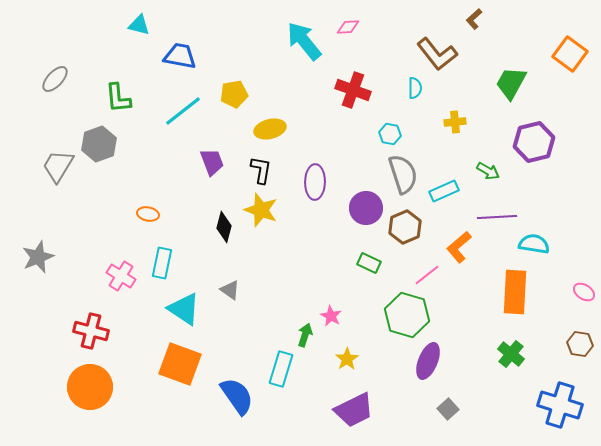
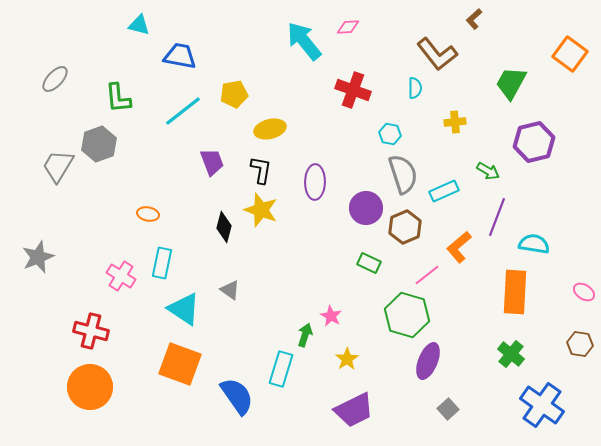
purple line at (497, 217): rotated 66 degrees counterclockwise
blue cross at (560, 405): moved 18 px left; rotated 18 degrees clockwise
